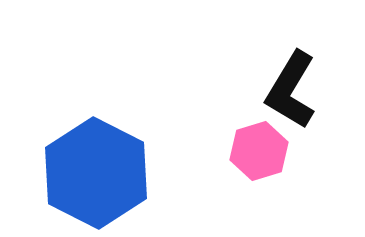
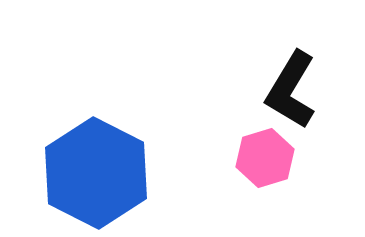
pink hexagon: moved 6 px right, 7 px down
